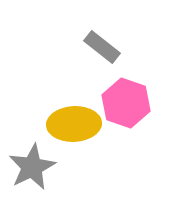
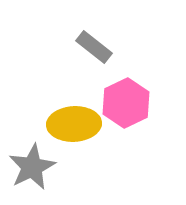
gray rectangle: moved 8 px left
pink hexagon: rotated 15 degrees clockwise
